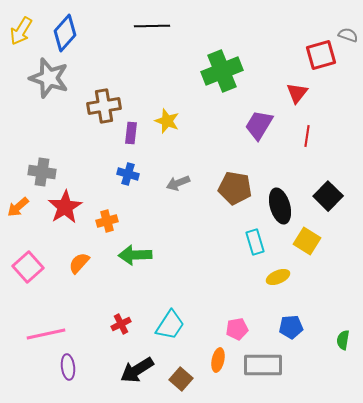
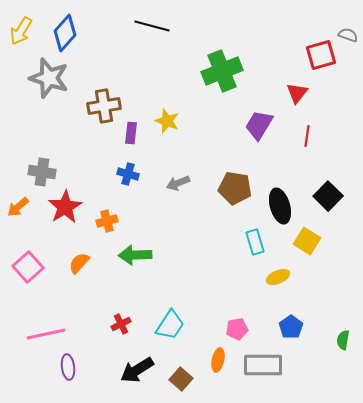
black line: rotated 16 degrees clockwise
blue pentagon: rotated 30 degrees counterclockwise
